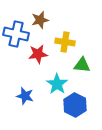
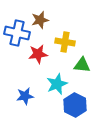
blue cross: moved 1 px right, 1 px up
cyan star: rotated 15 degrees clockwise
blue star: rotated 24 degrees counterclockwise
